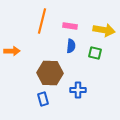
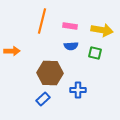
yellow arrow: moved 2 px left
blue semicircle: rotated 80 degrees clockwise
blue rectangle: rotated 64 degrees clockwise
